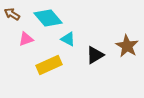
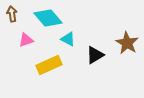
brown arrow: rotated 49 degrees clockwise
pink triangle: moved 1 px down
brown star: moved 3 px up
